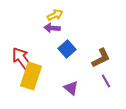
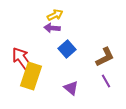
brown L-shape: moved 4 px right, 1 px up
